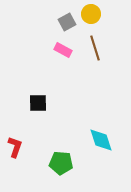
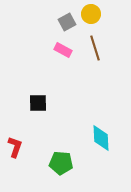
cyan diamond: moved 2 px up; rotated 16 degrees clockwise
